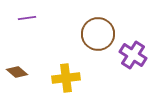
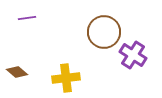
brown circle: moved 6 px right, 2 px up
